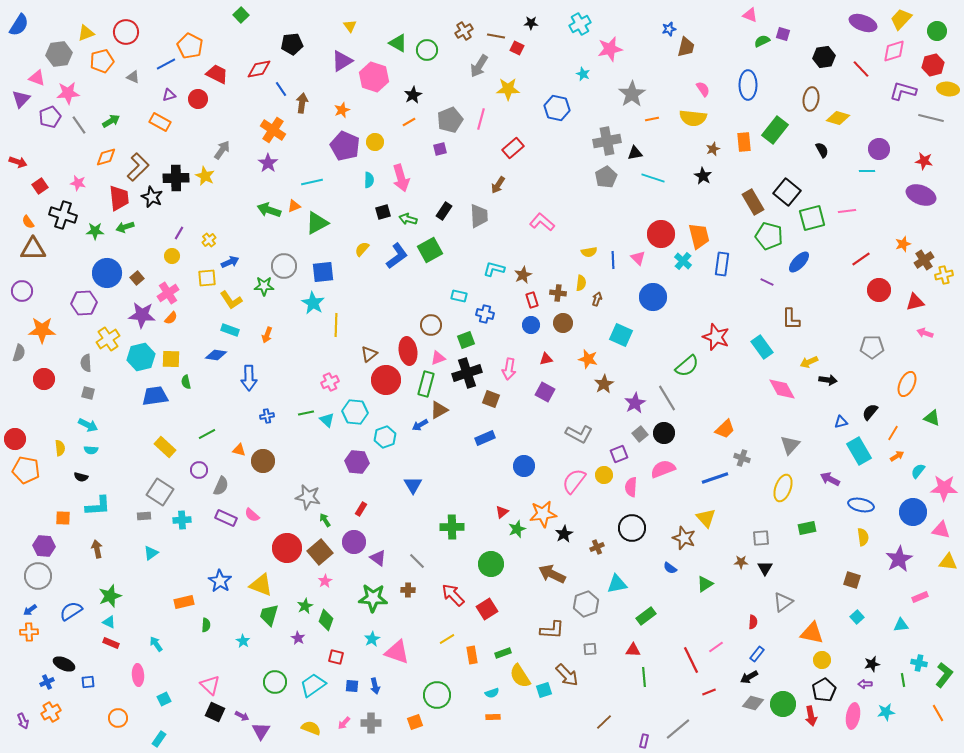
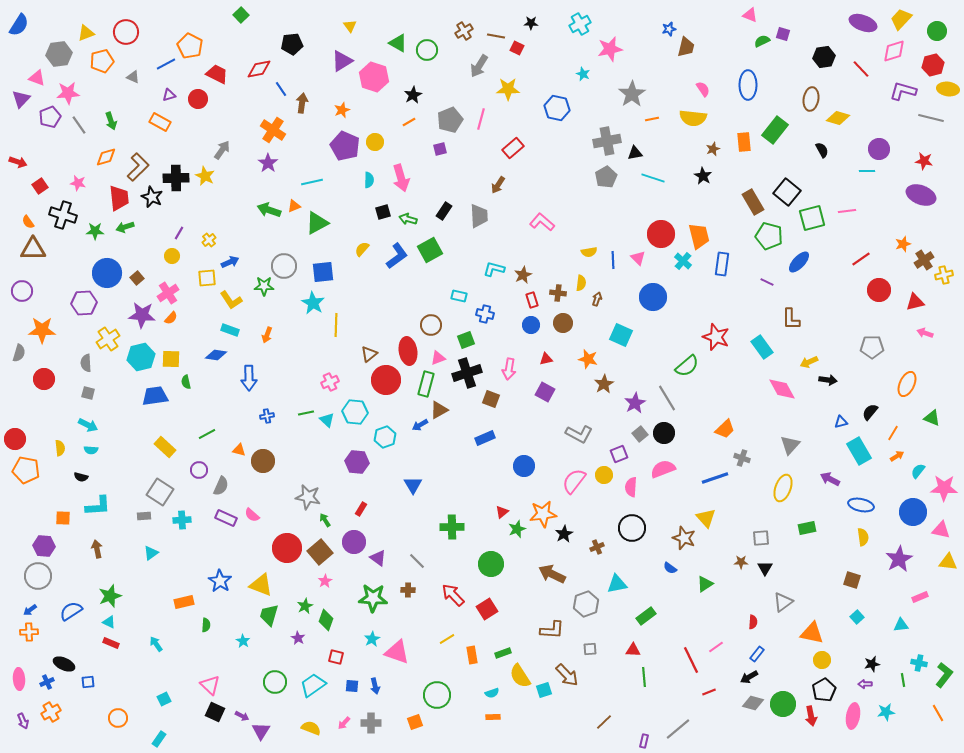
green arrow at (111, 121): rotated 102 degrees clockwise
pink ellipse at (138, 675): moved 119 px left, 4 px down
